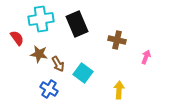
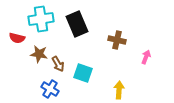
red semicircle: rotated 140 degrees clockwise
cyan square: rotated 18 degrees counterclockwise
blue cross: moved 1 px right
